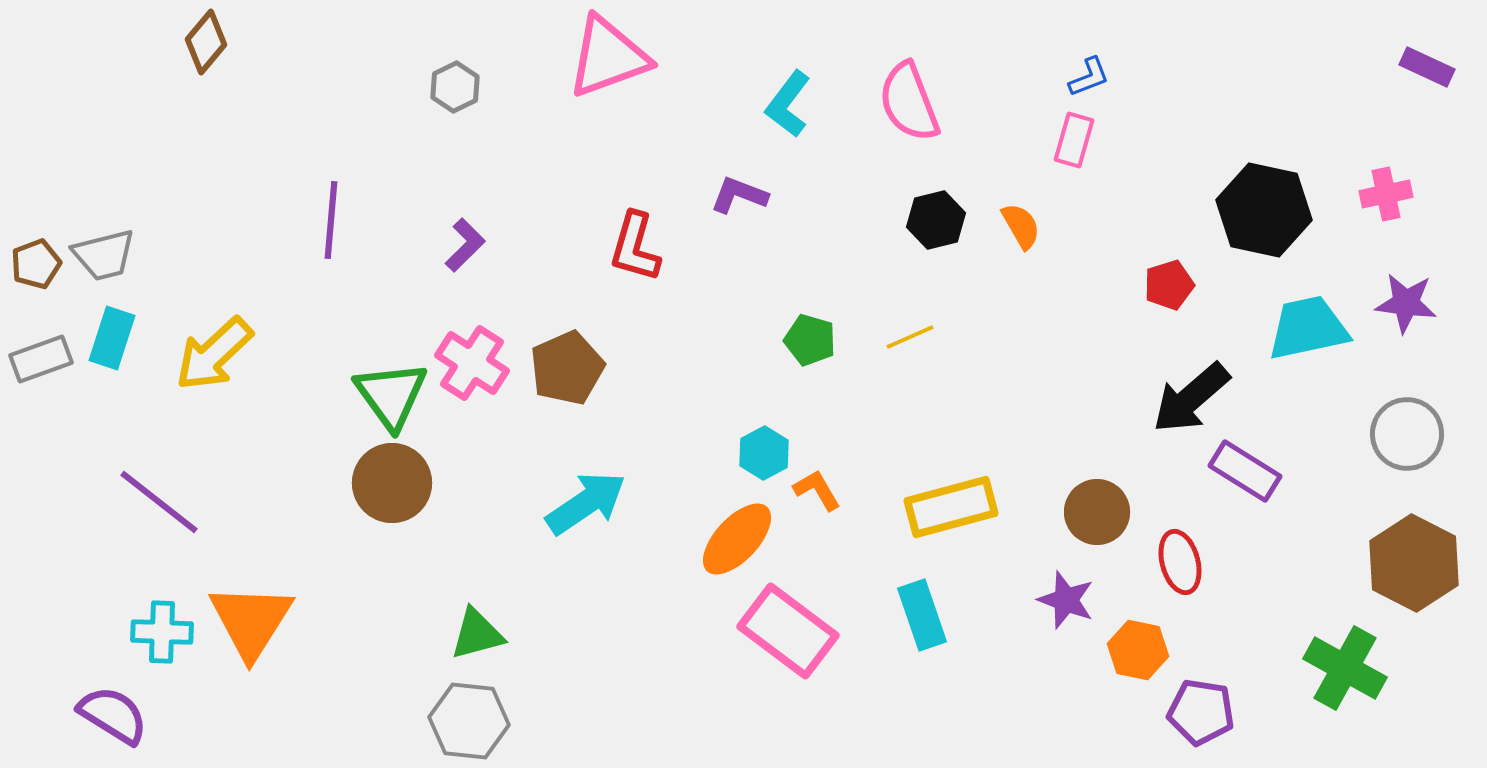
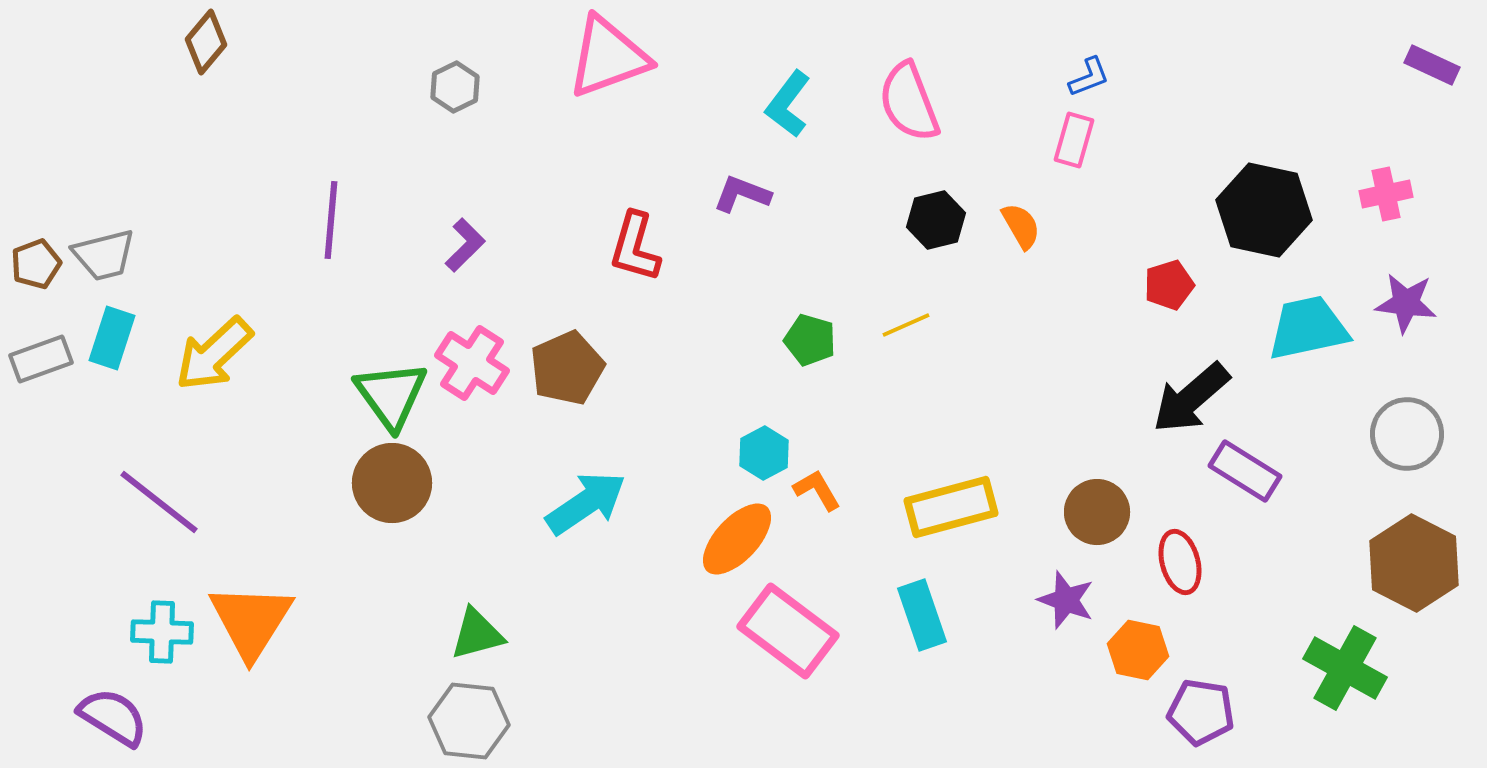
purple rectangle at (1427, 67): moved 5 px right, 2 px up
purple L-shape at (739, 195): moved 3 px right, 1 px up
yellow line at (910, 337): moved 4 px left, 12 px up
purple semicircle at (113, 715): moved 2 px down
